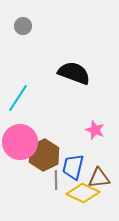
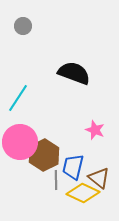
brown triangle: rotated 45 degrees clockwise
